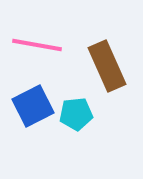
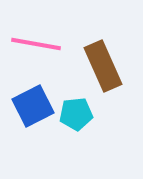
pink line: moved 1 px left, 1 px up
brown rectangle: moved 4 px left
